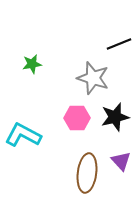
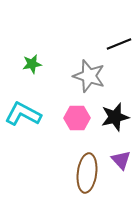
gray star: moved 4 px left, 2 px up
cyan L-shape: moved 21 px up
purple triangle: moved 1 px up
